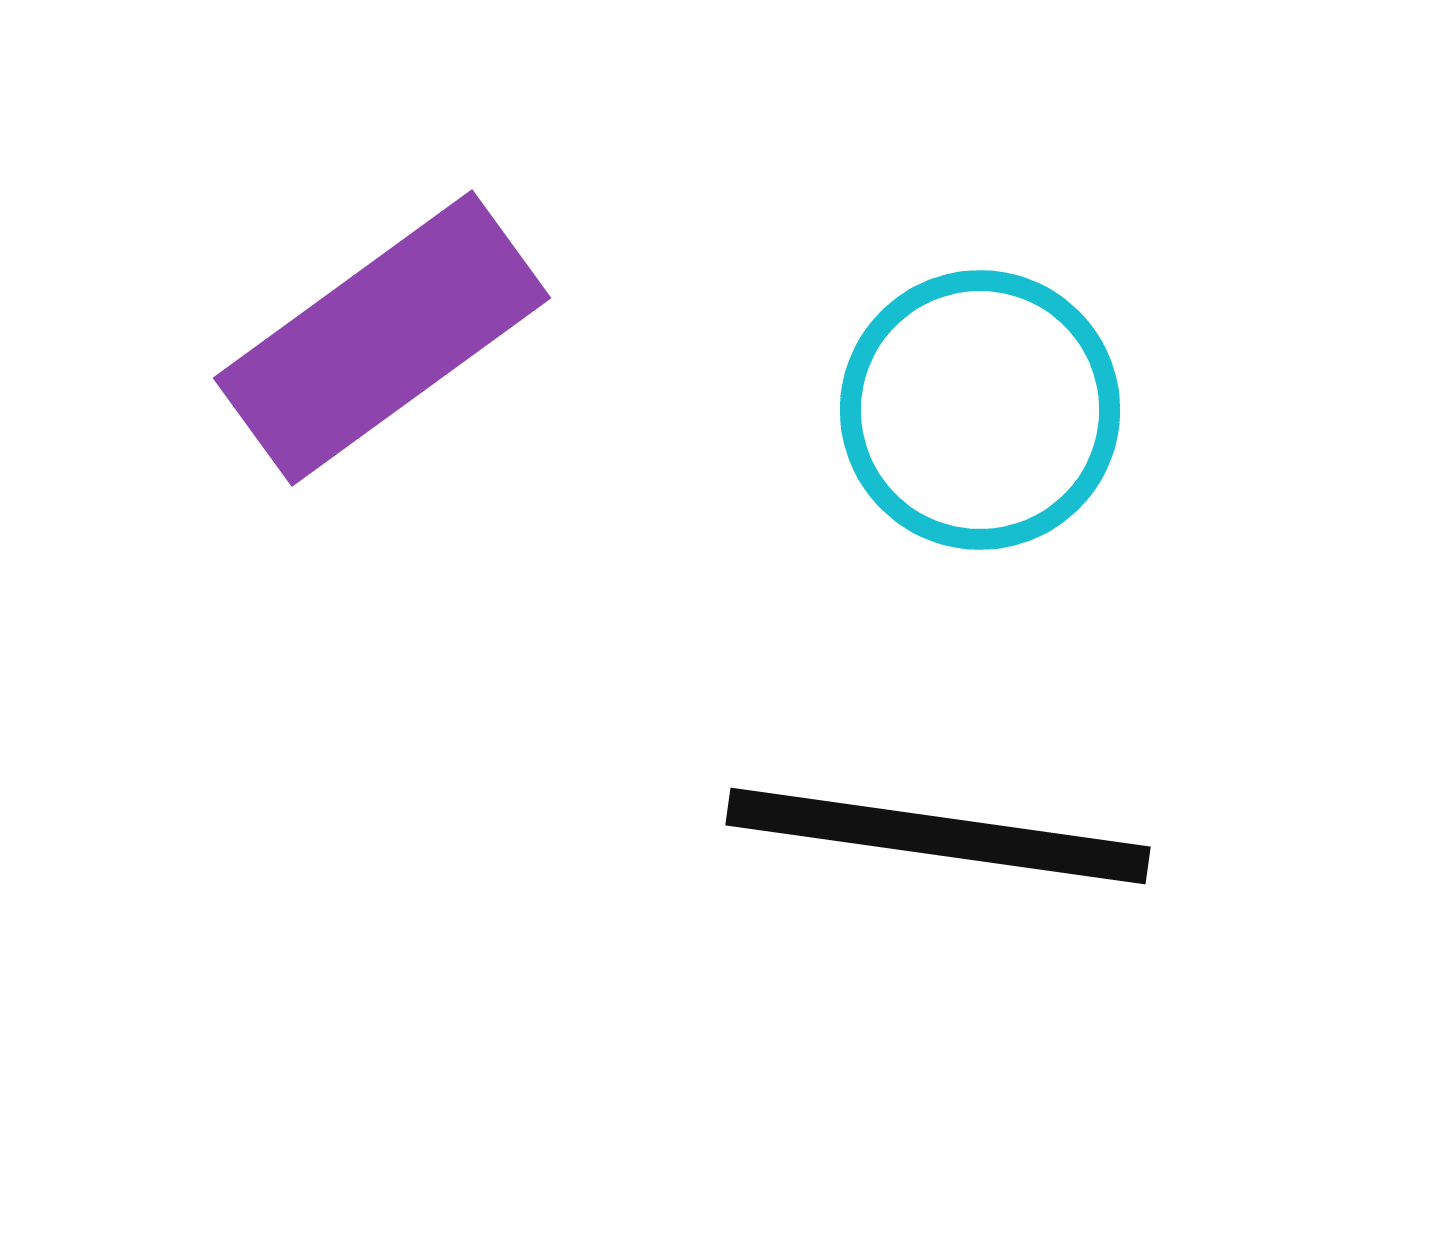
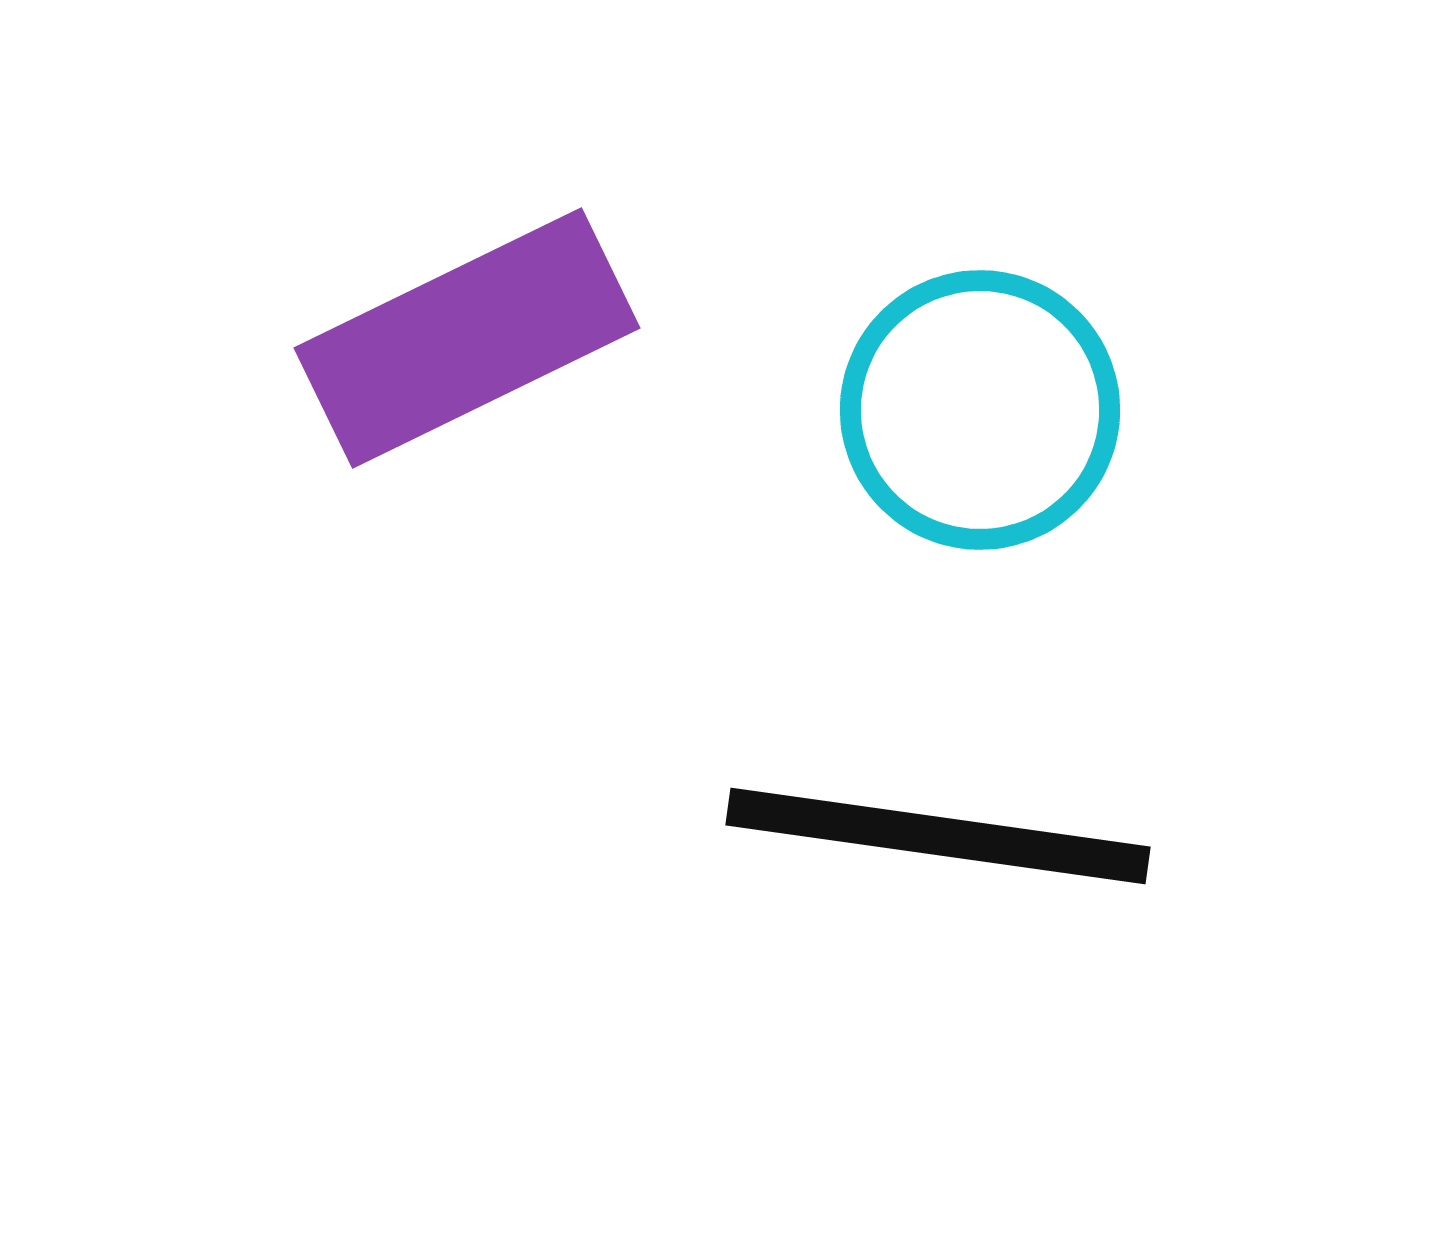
purple rectangle: moved 85 px right; rotated 10 degrees clockwise
